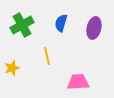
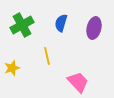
pink trapezoid: rotated 50 degrees clockwise
